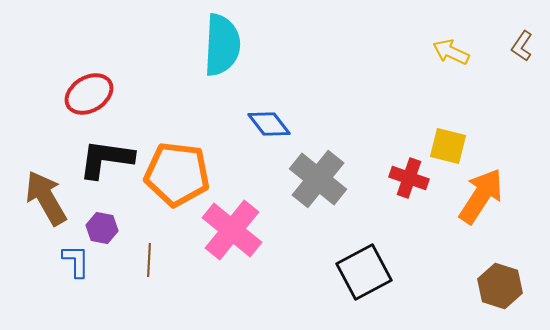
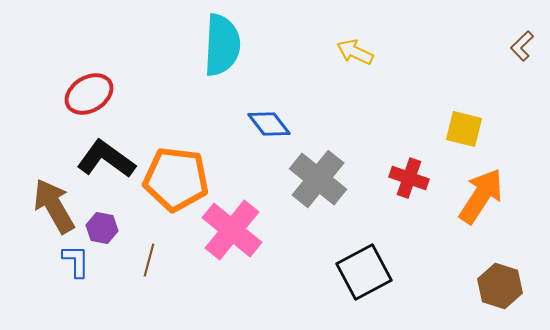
brown L-shape: rotated 12 degrees clockwise
yellow arrow: moved 96 px left
yellow square: moved 16 px right, 17 px up
black L-shape: rotated 28 degrees clockwise
orange pentagon: moved 1 px left, 5 px down
brown arrow: moved 8 px right, 8 px down
brown line: rotated 12 degrees clockwise
